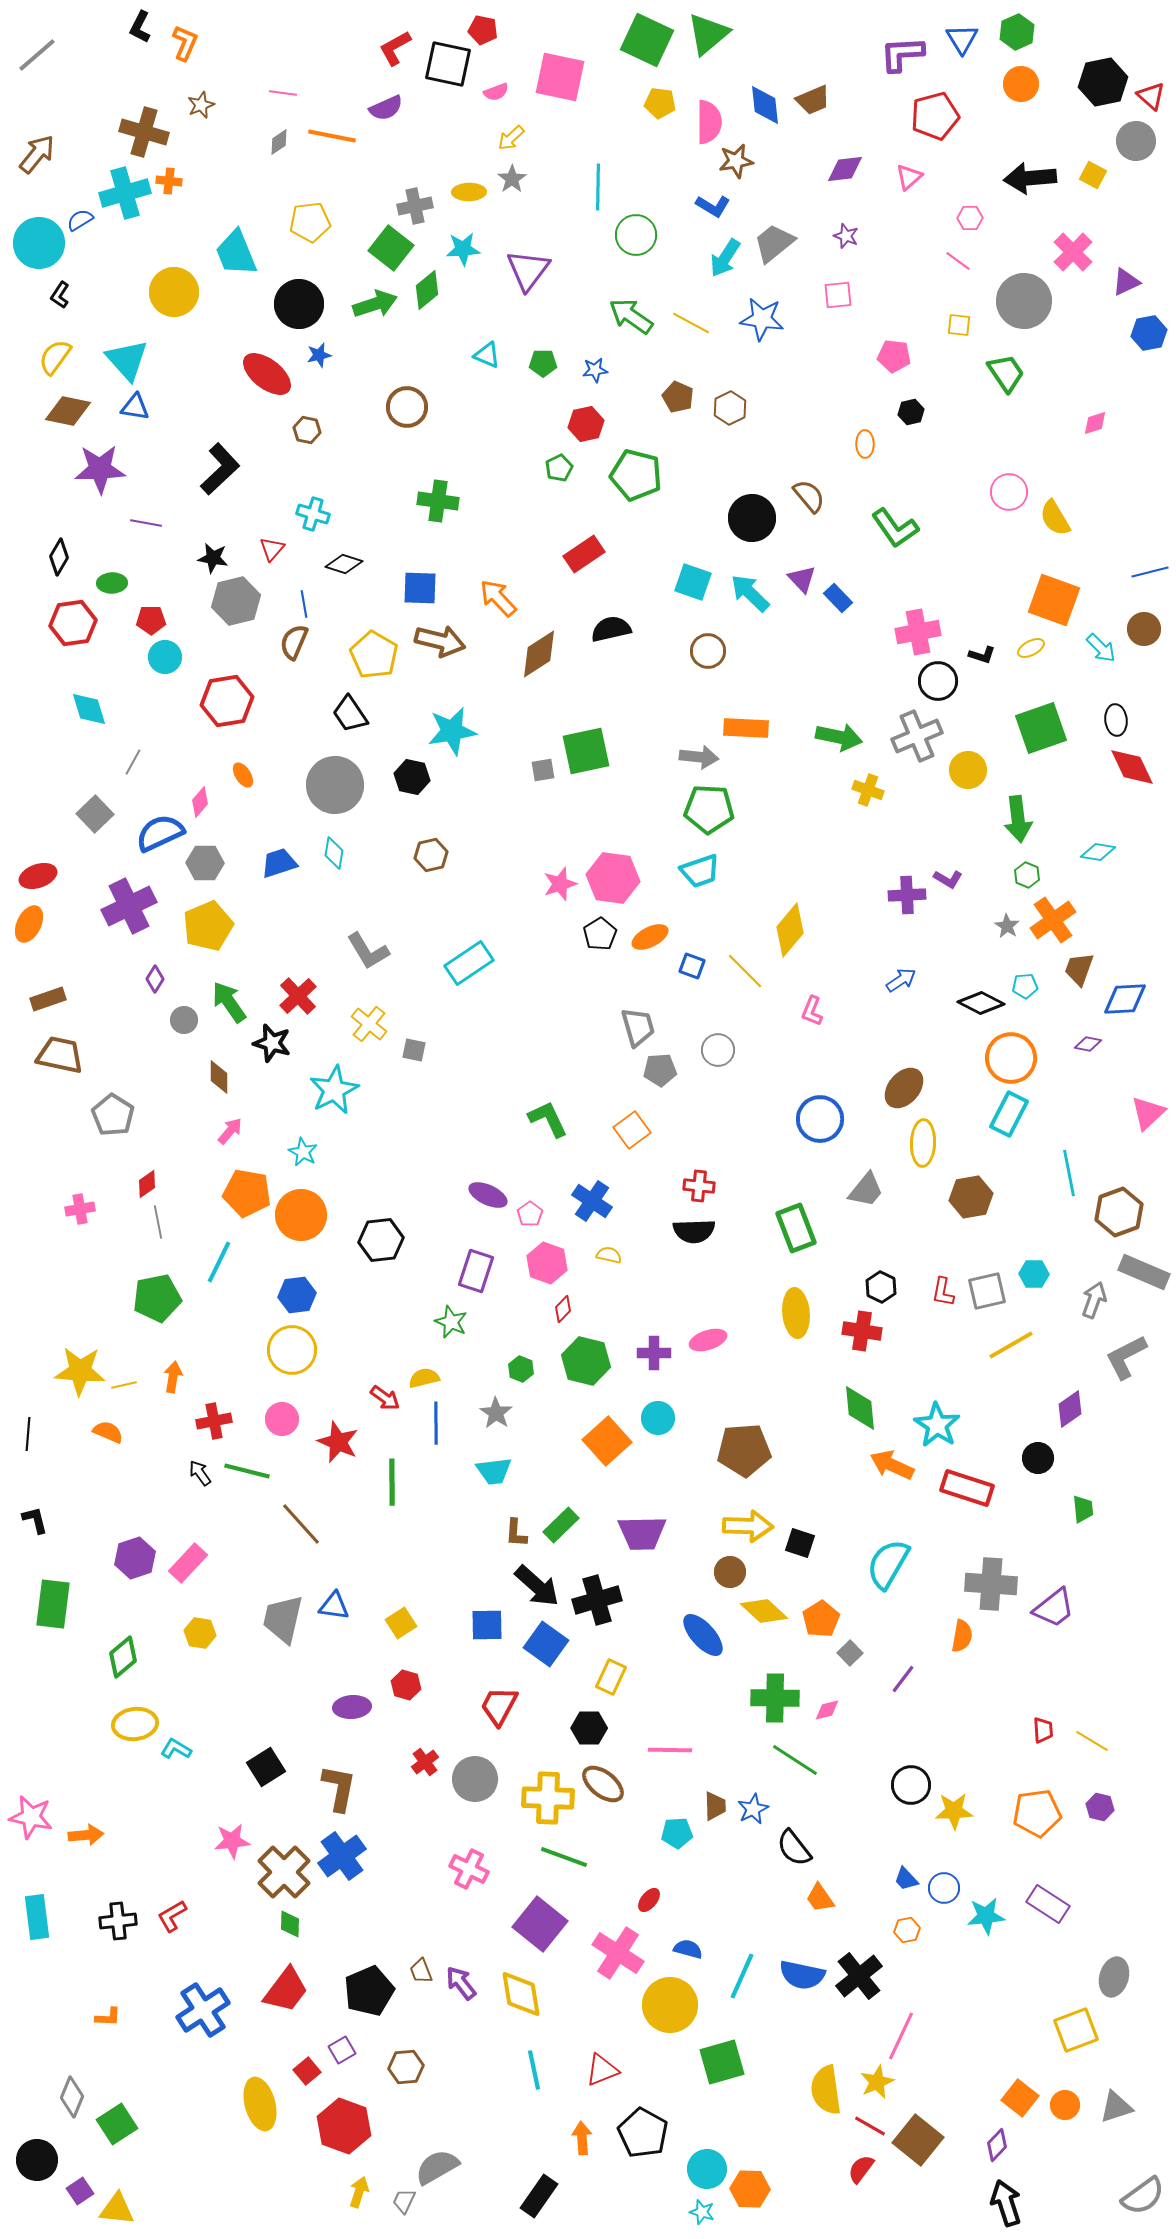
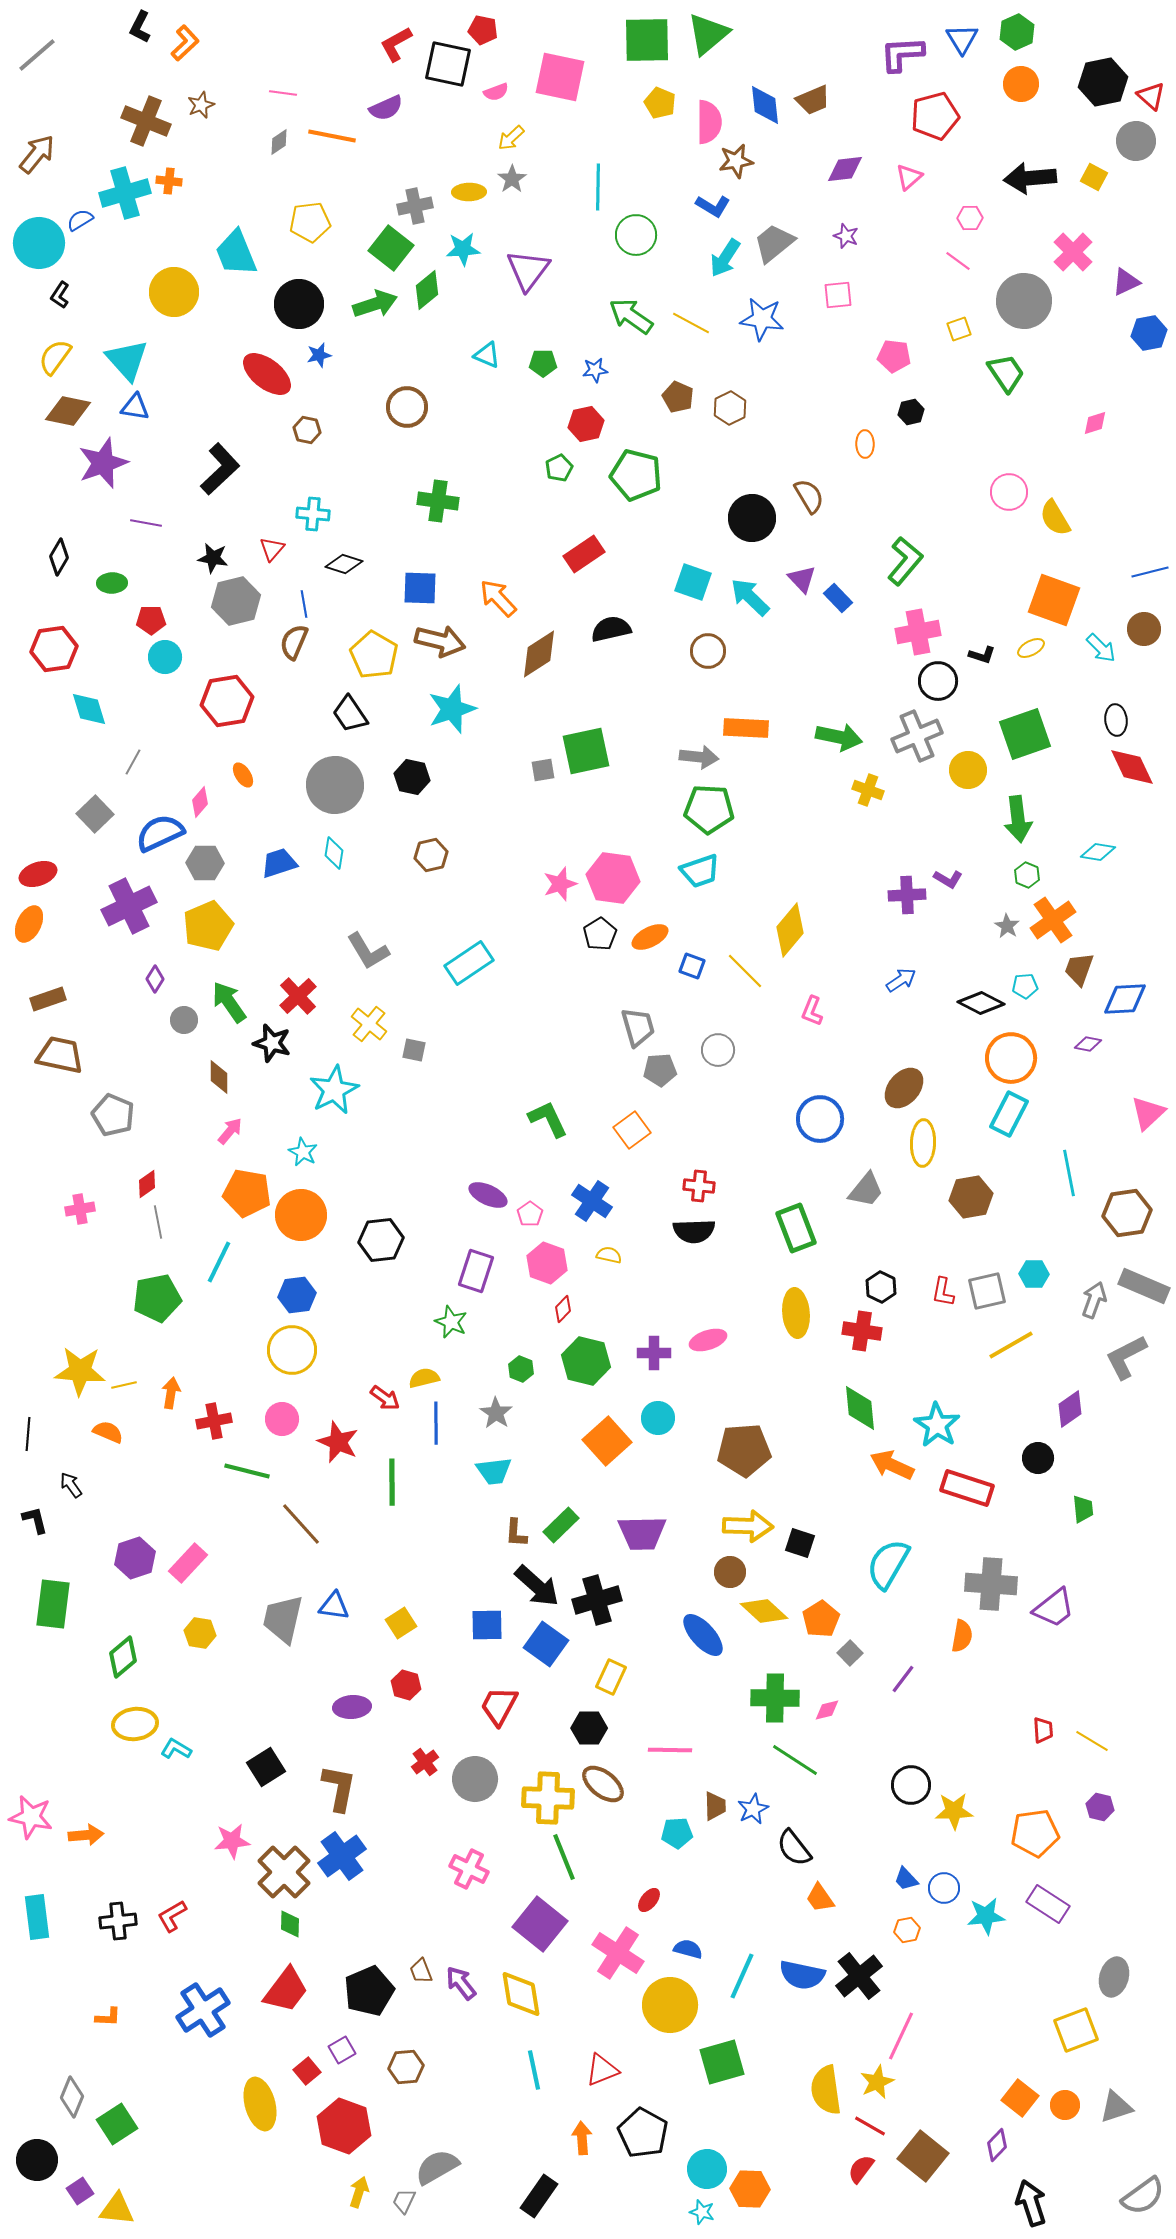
green square at (647, 40): rotated 26 degrees counterclockwise
orange L-shape at (185, 43): rotated 24 degrees clockwise
red L-shape at (395, 48): moved 1 px right, 4 px up
yellow pentagon at (660, 103): rotated 16 degrees clockwise
brown cross at (144, 132): moved 2 px right, 11 px up; rotated 6 degrees clockwise
yellow square at (1093, 175): moved 1 px right, 2 px down
yellow square at (959, 325): moved 4 px down; rotated 25 degrees counterclockwise
purple star at (100, 469): moved 3 px right, 6 px up; rotated 18 degrees counterclockwise
brown semicircle at (809, 496): rotated 9 degrees clockwise
cyan cross at (313, 514): rotated 12 degrees counterclockwise
green L-shape at (895, 528): moved 10 px right, 33 px down; rotated 105 degrees counterclockwise
cyan arrow at (750, 593): moved 4 px down
red hexagon at (73, 623): moved 19 px left, 26 px down
green square at (1041, 728): moved 16 px left, 6 px down
cyan star at (452, 731): moved 22 px up; rotated 9 degrees counterclockwise
red ellipse at (38, 876): moved 2 px up
gray pentagon at (113, 1115): rotated 9 degrees counterclockwise
brown hexagon at (1119, 1212): moved 8 px right, 1 px down; rotated 12 degrees clockwise
gray rectangle at (1144, 1272): moved 14 px down
orange arrow at (173, 1377): moved 2 px left, 16 px down
black arrow at (200, 1473): moved 129 px left, 12 px down
orange pentagon at (1037, 1813): moved 2 px left, 20 px down
green line at (564, 1857): rotated 48 degrees clockwise
brown square at (918, 2140): moved 5 px right, 16 px down
black arrow at (1006, 2203): moved 25 px right
